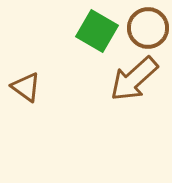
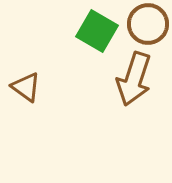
brown circle: moved 4 px up
brown arrow: rotated 30 degrees counterclockwise
